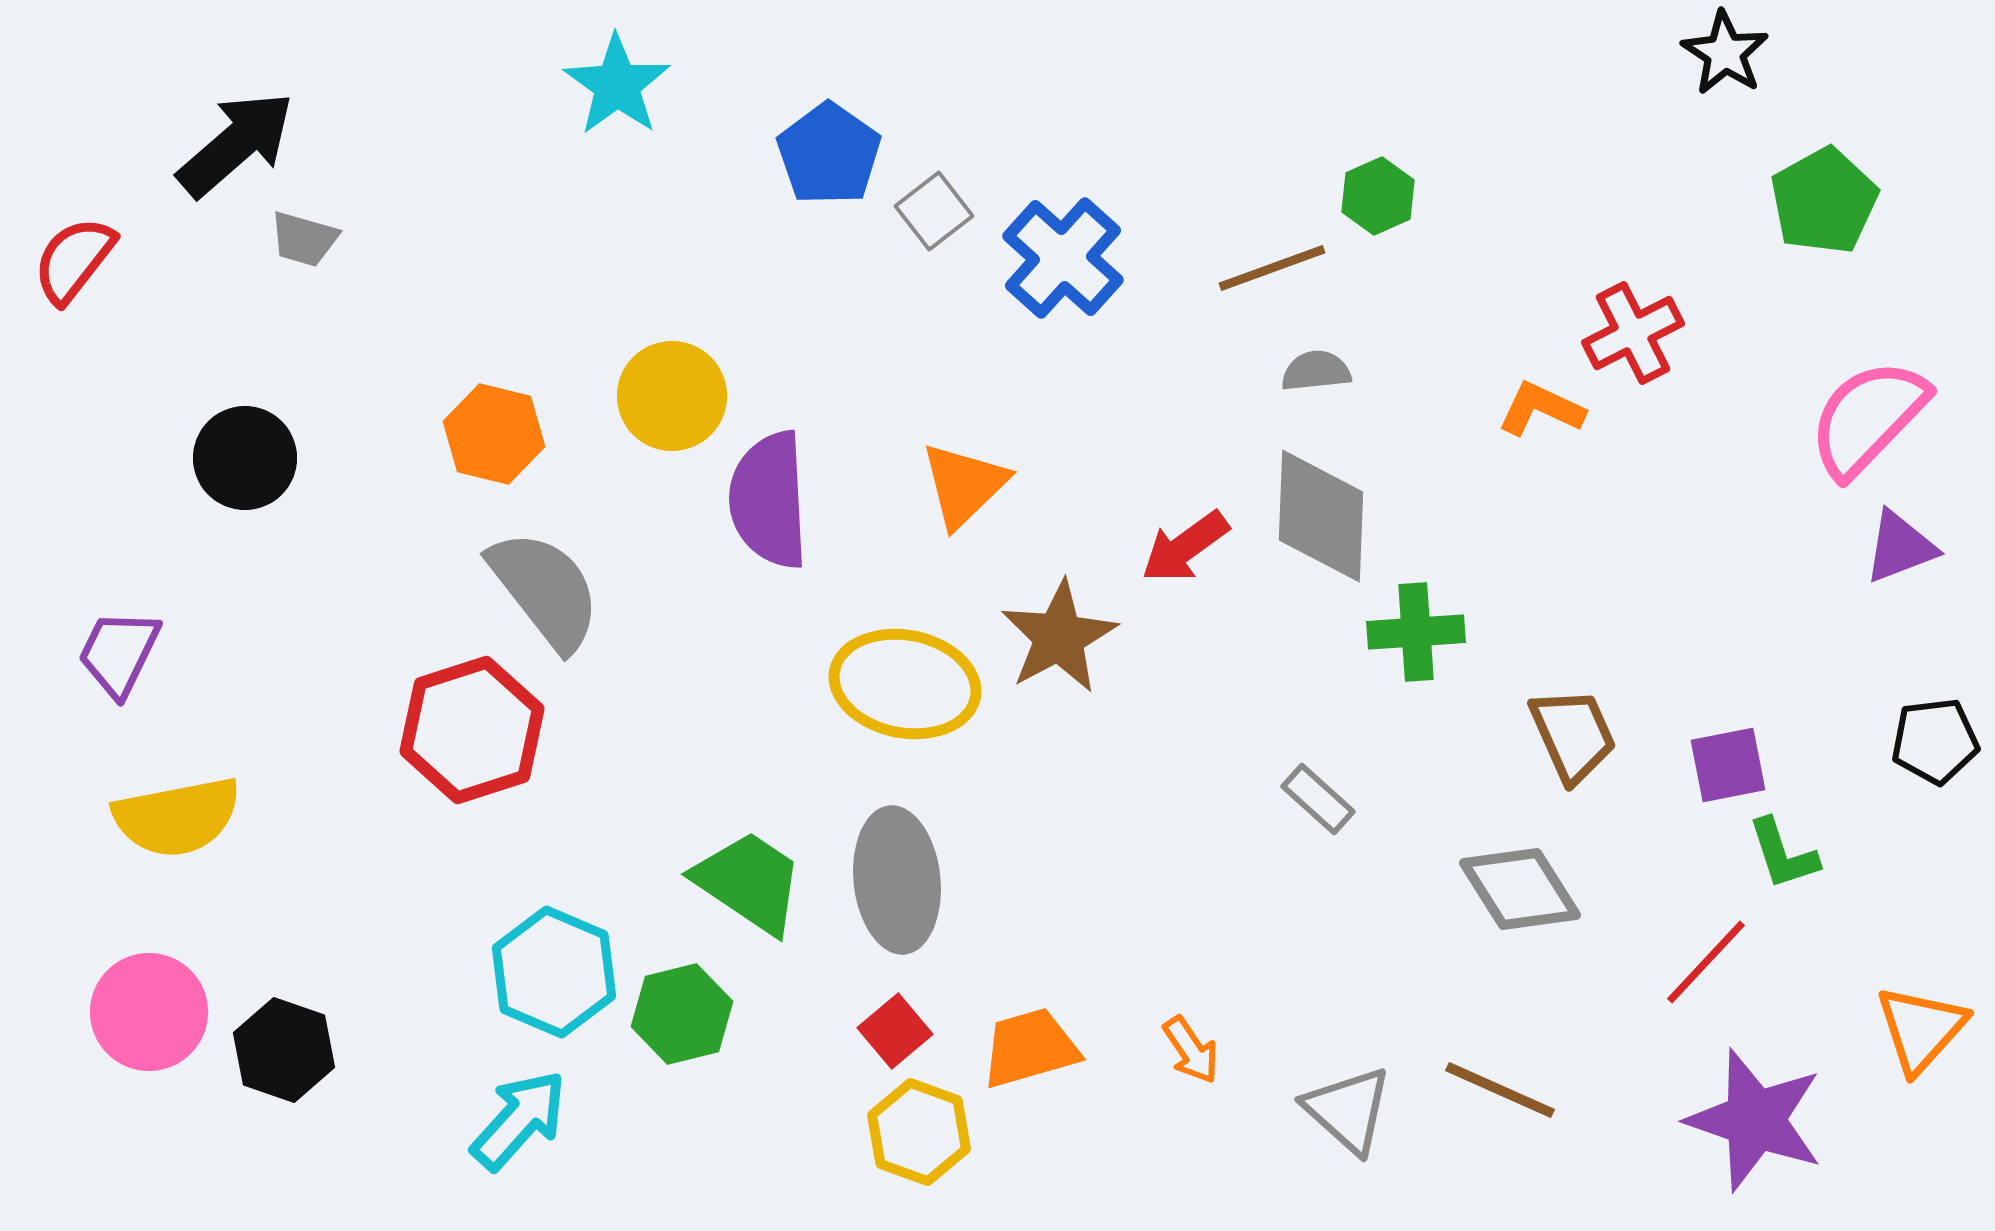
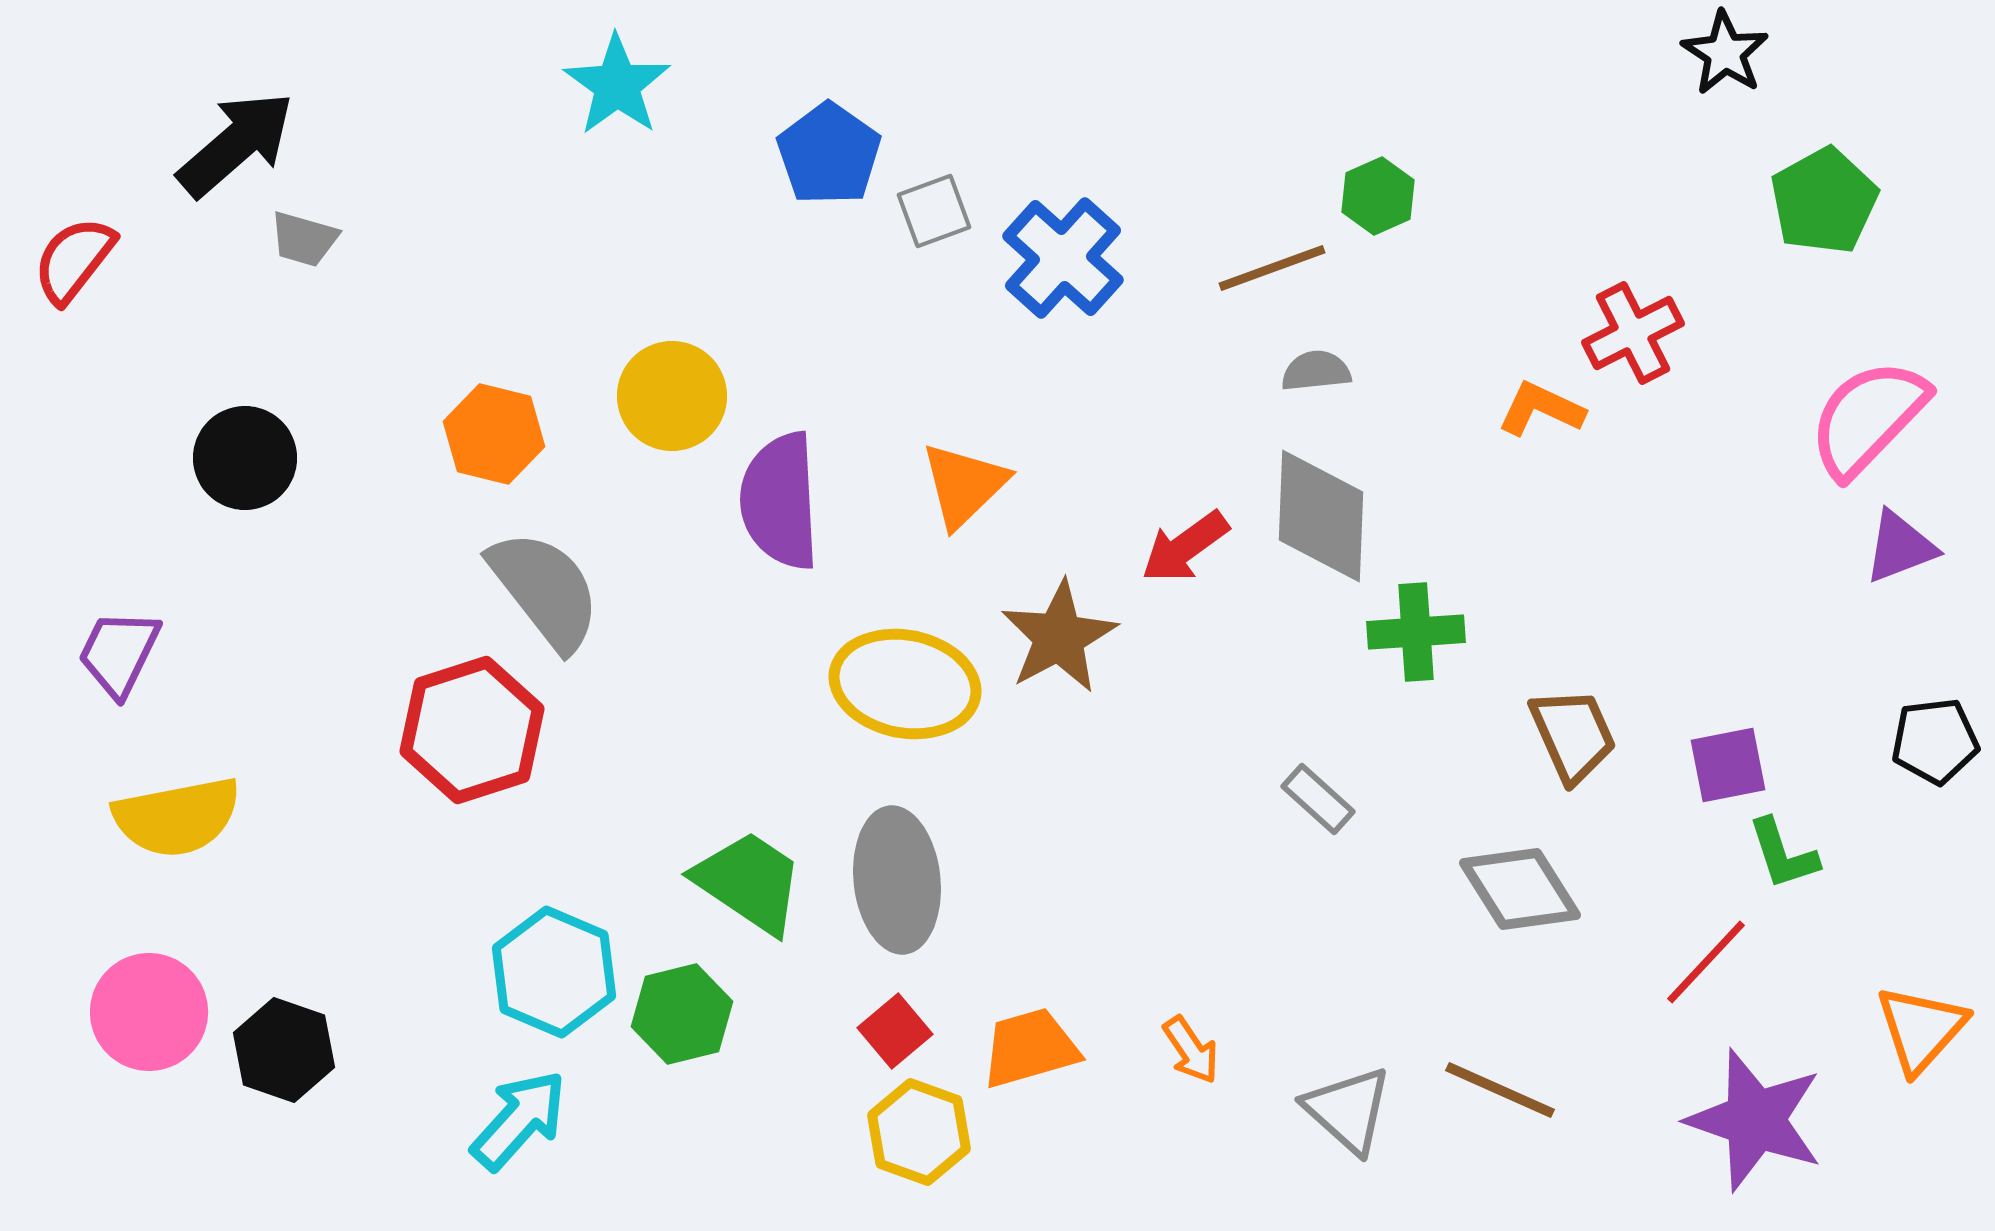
gray square at (934, 211): rotated 18 degrees clockwise
purple semicircle at (769, 500): moved 11 px right, 1 px down
